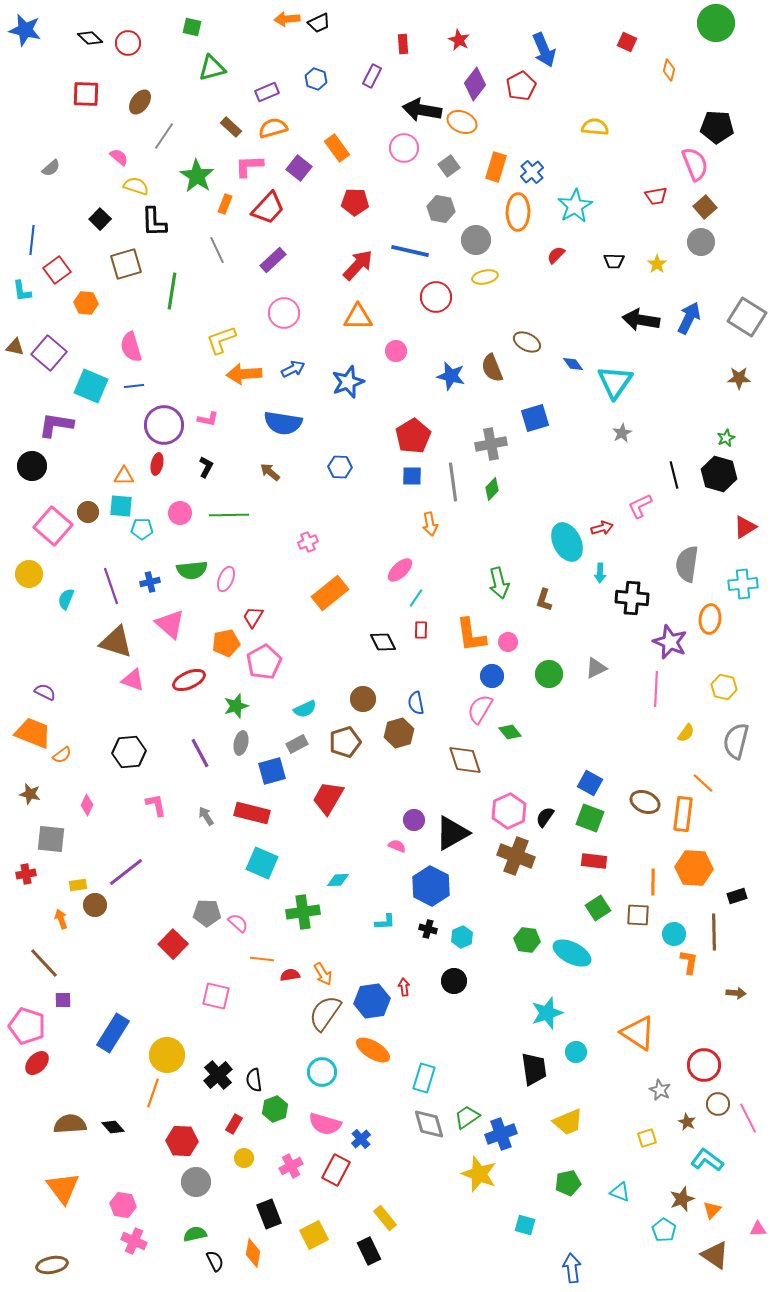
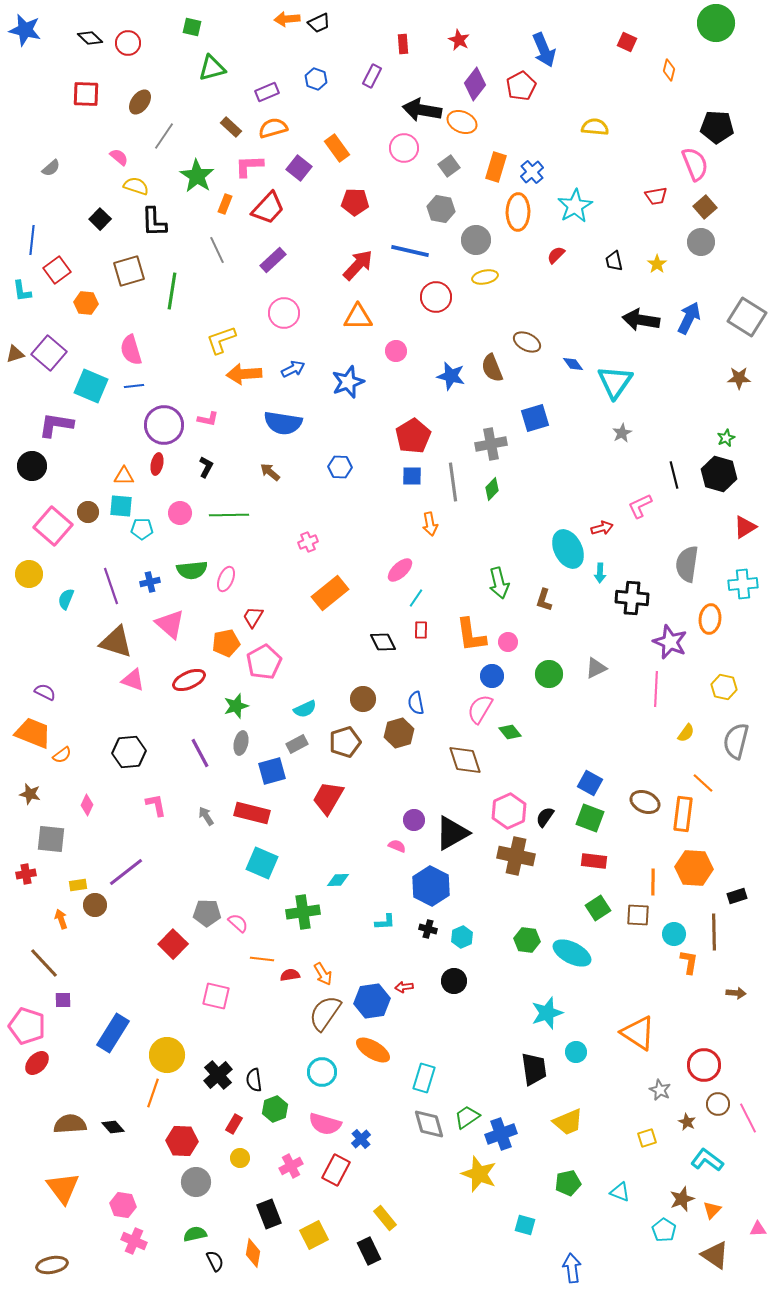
black trapezoid at (614, 261): rotated 75 degrees clockwise
brown square at (126, 264): moved 3 px right, 7 px down
brown triangle at (15, 347): moved 7 px down; rotated 30 degrees counterclockwise
pink semicircle at (131, 347): moved 3 px down
cyan ellipse at (567, 542): moved 1 px right, 7 px down
brown cross at (516, 856): rotated 9 degrees counterclockwise
red arrow at (404, 987): rotated 90 degrees counterclockwise
yellow circle at (244, 1158): moved 4 px left
